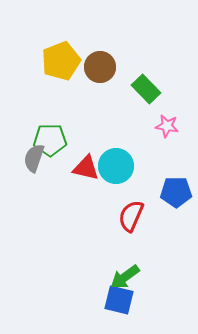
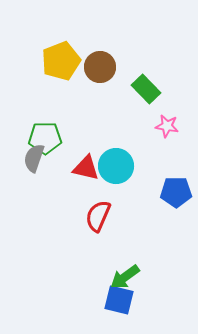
green pentagon: moved 5 px left, 2 px up
red semicircle: moved 33 px left
